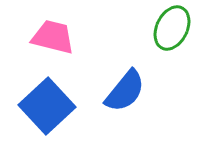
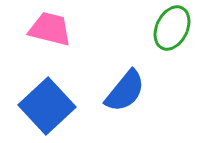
pink trapezoid: moved 3 px left, 8 px up
